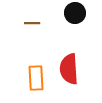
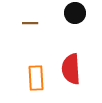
brown line: moved 2 px left
red semicircle: moved 2 px right
